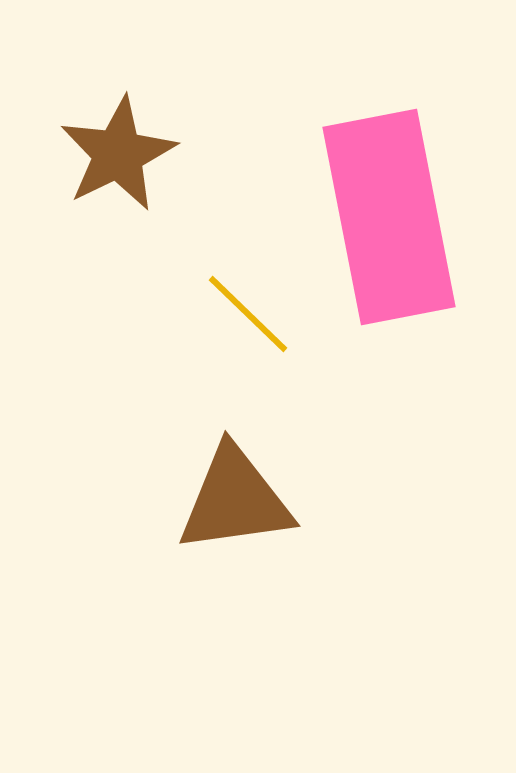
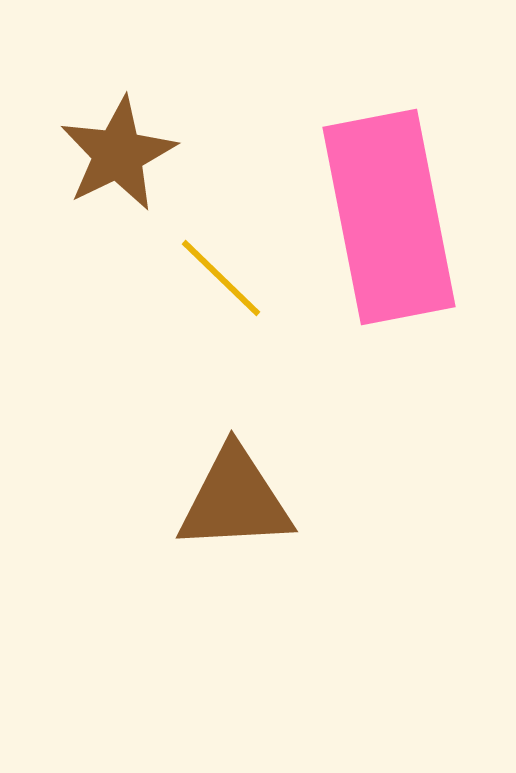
yellow line: moved 27 px left, 36 px up
brown triangle: rotated 5 degrees clockwise
